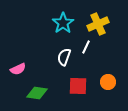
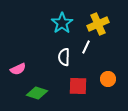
cyan star: moved 1 px left
white semicircle: rotated 18 degrees counterclockwise
orange circle: moved 3 px up
green diamond: rotated 10 degrees clockwise
